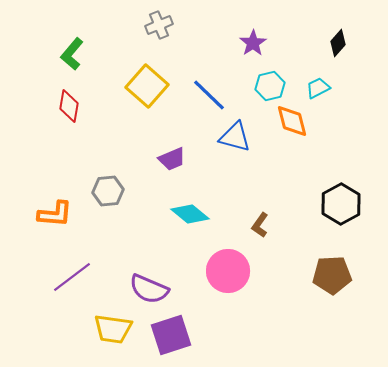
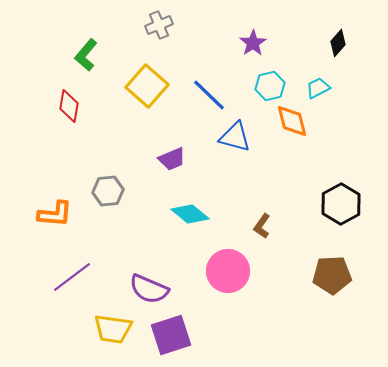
green L-shape: moved 14 px right, 1 px down
brown L-shape: moved 2 px right, 1 px down
